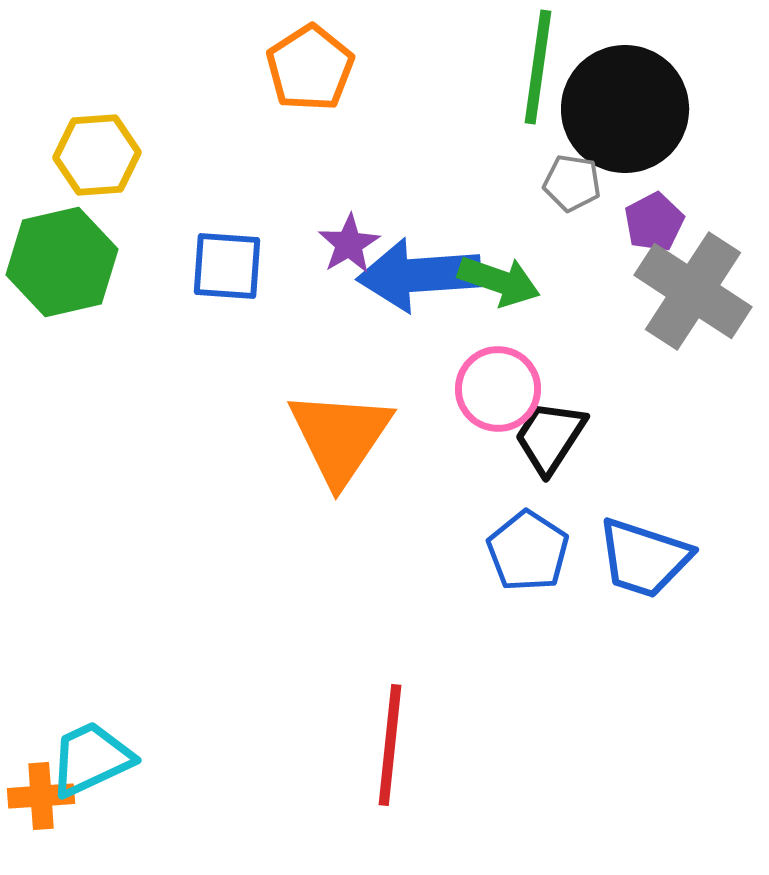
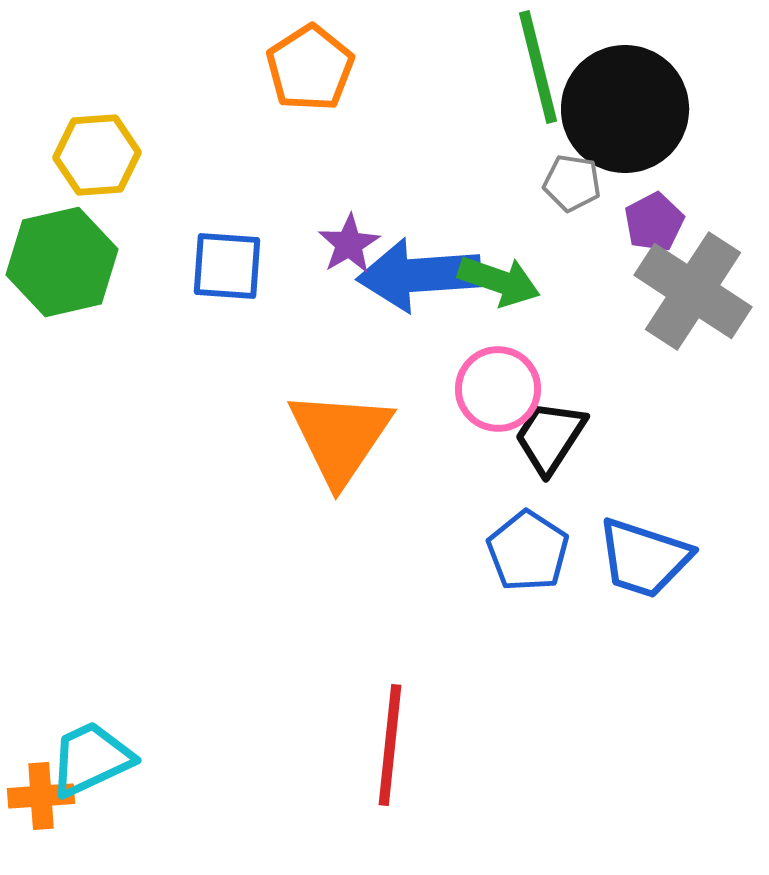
green line: rotated 22 degrees counterclockwise
